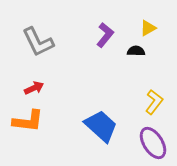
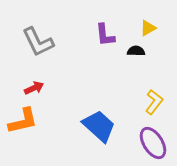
purple L-shape: rotated 135 degrees clockwise
orange L-shape: moved 5 px left; rotated 20 degrees counterclockwise
blue trapezoid: moved 2 px left
